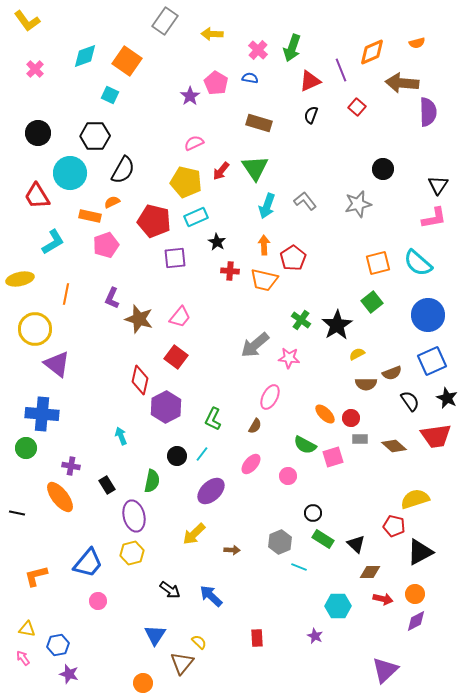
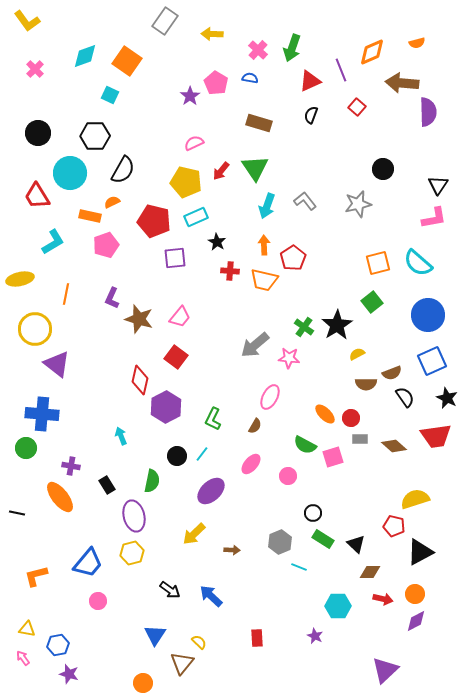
green cross at (301, 320): moved 3 px right, 7 px down
black semicircle at (410, 401): moved 5 px left, 4 px up
